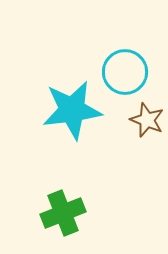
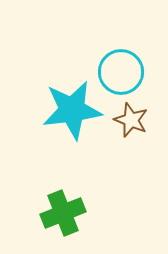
cyan circle: moved 4 px left
brown star: moved 16 px left
